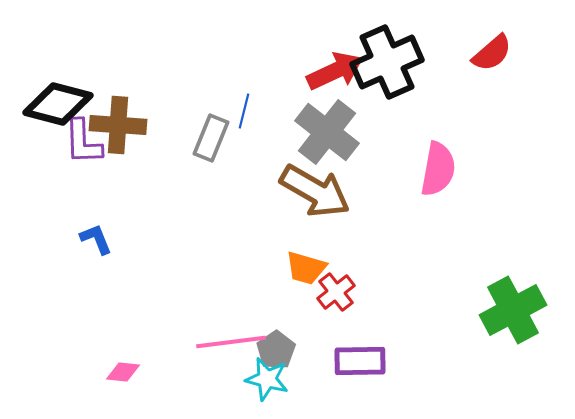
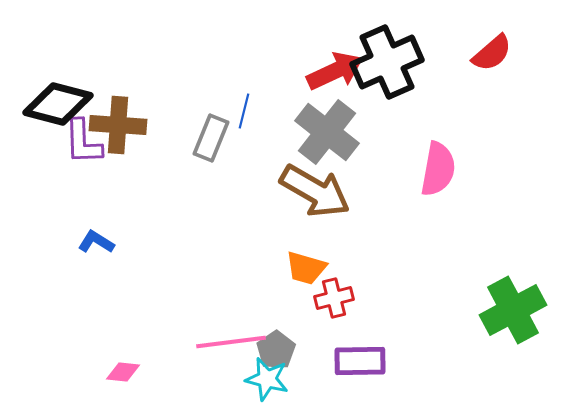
blue L-shape: moved 3 px down; rotated 36 degrees counterclockwise
red cross: moved 2 px left, 6 px down; rotated 24 degrees clockwise
